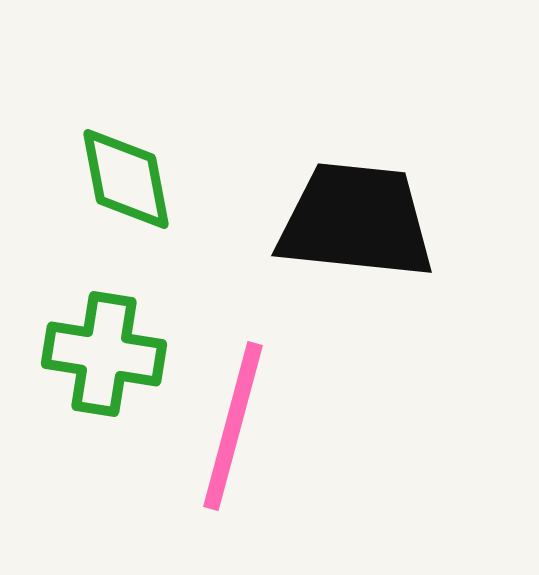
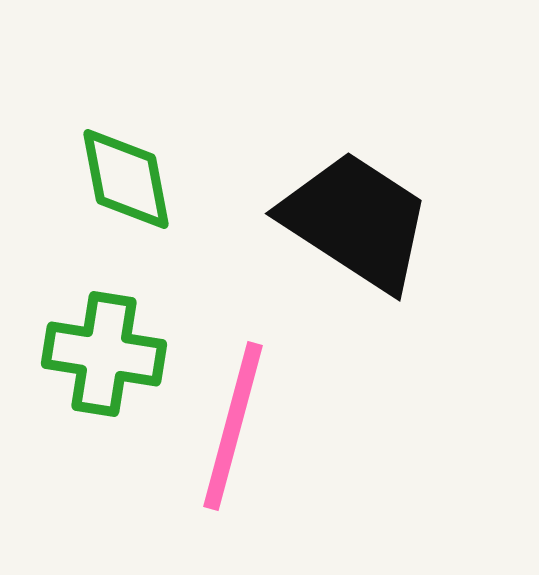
black trapezoid: rotated 27 degrees clockwise
